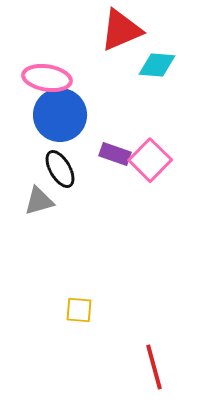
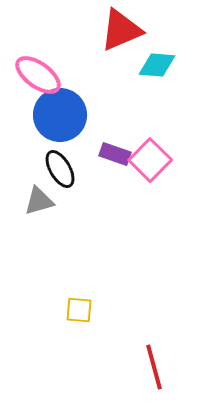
pink ellipse: moved 9 px left, 3 px up; rotated 27 degrees clockwise
